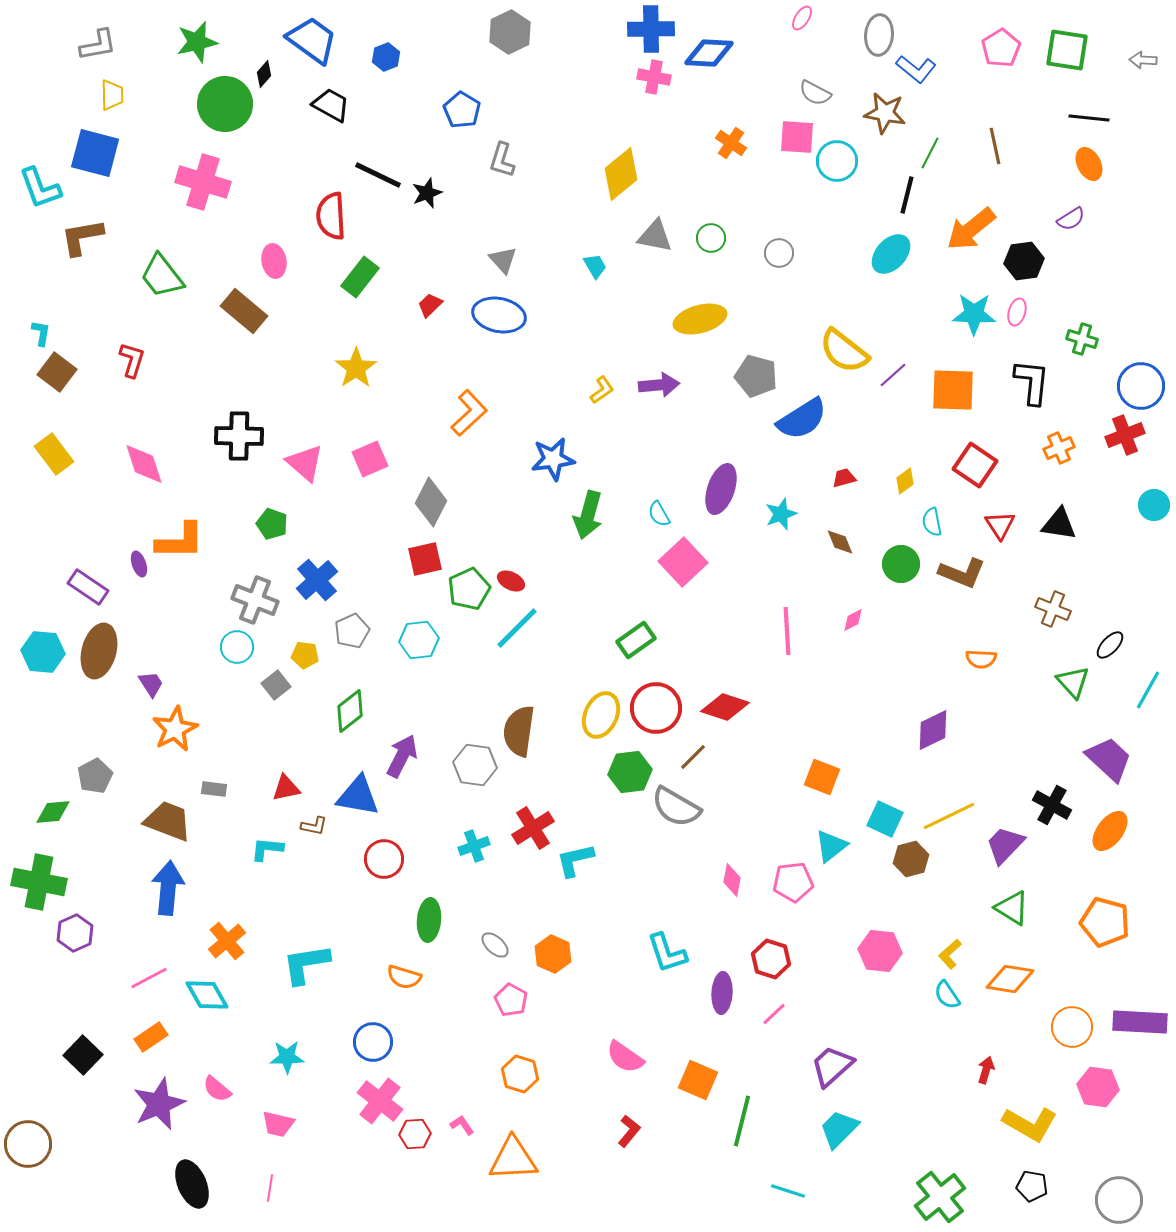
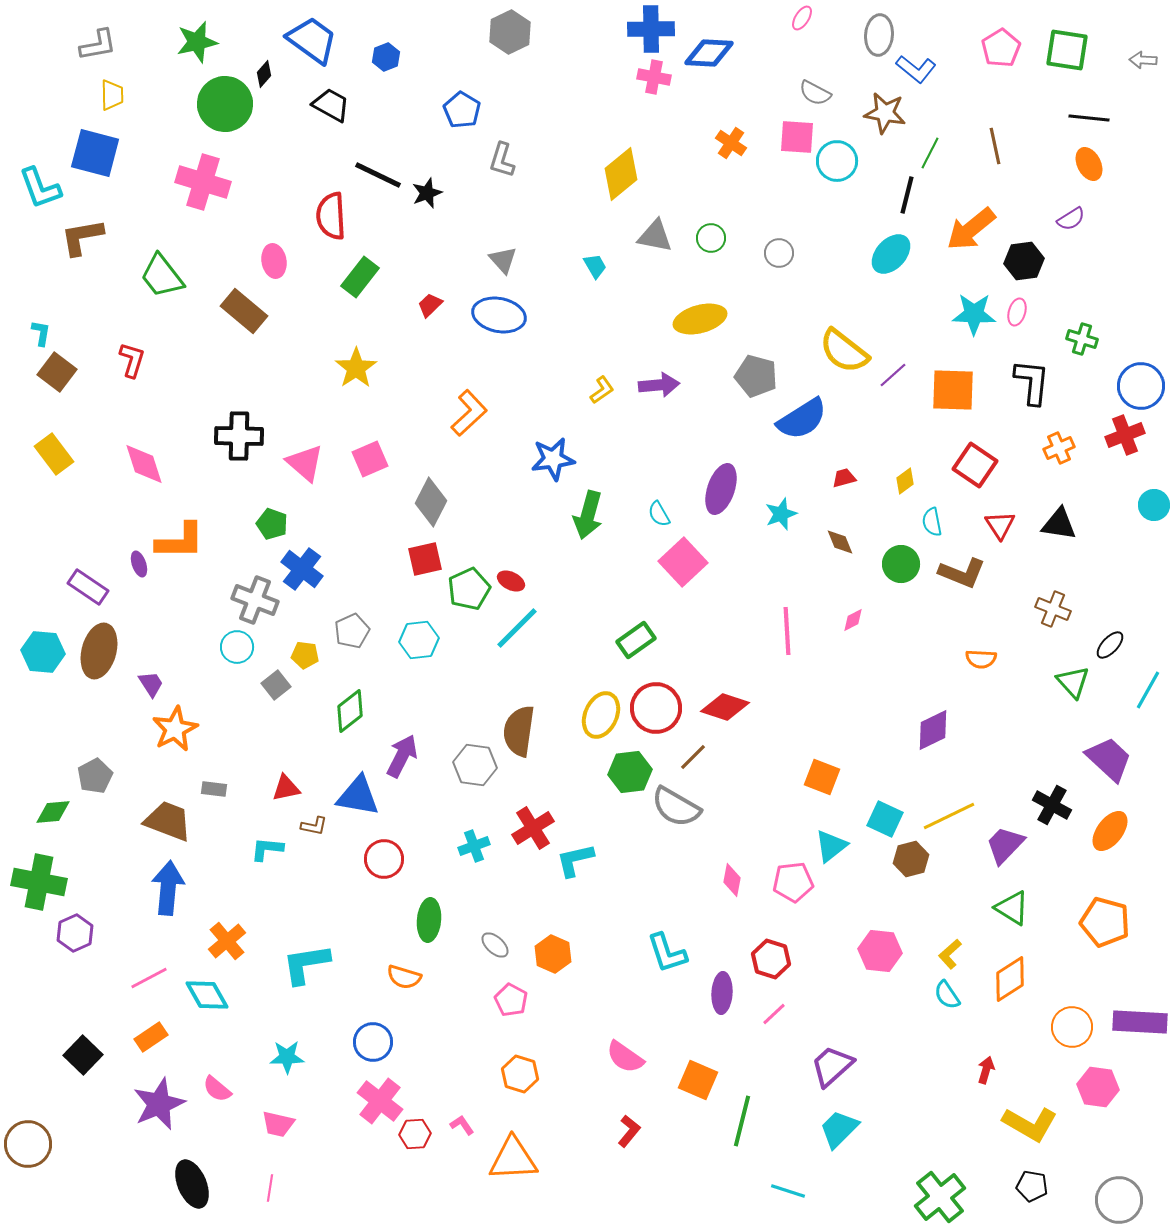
blue cross at (317, 580): moved 15 px left, 11 px up; rotated 12 degrees counterclockwise
orange diamond at (1010, 979): rotated 42 degrees counterclockwise
